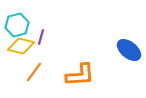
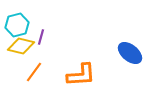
blue ellipse: moved 1 px right, 3 px down
orange L-shape: moved 1 px right
